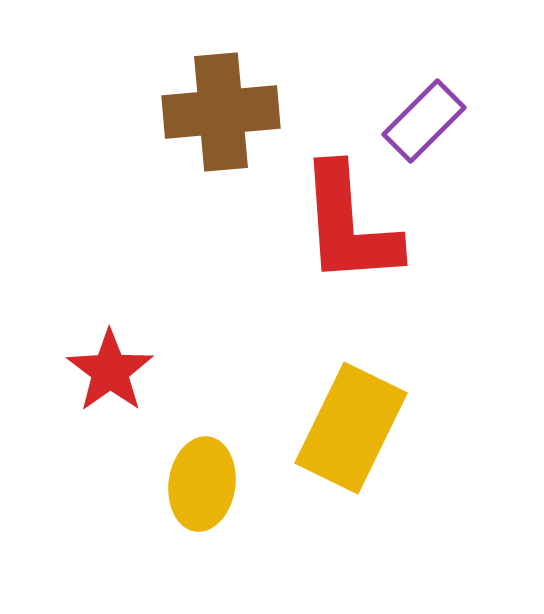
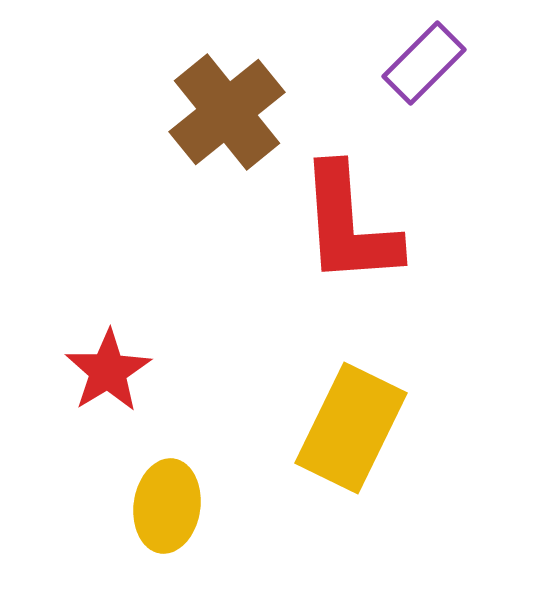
brown cross: moved 6 px right; rotated 34 degrees counterclockwise
purple rectangle: moved 58 px up
red star: moved 2 px left; rotated 4 degrees clockwise
yellow ellipse: moved 35 px left, 22 px down
